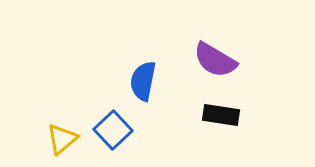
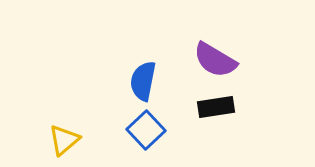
black rectangle: moved 5 px left, 8 px up; rotated 18 degrees counterclockwise
blue square: moved 33 px right
yellow triangle: moved 2 px right, 1 px down
